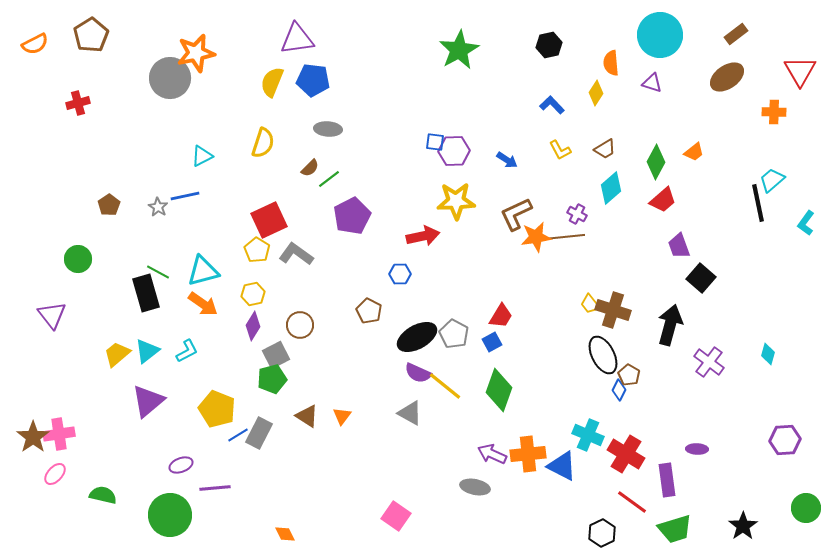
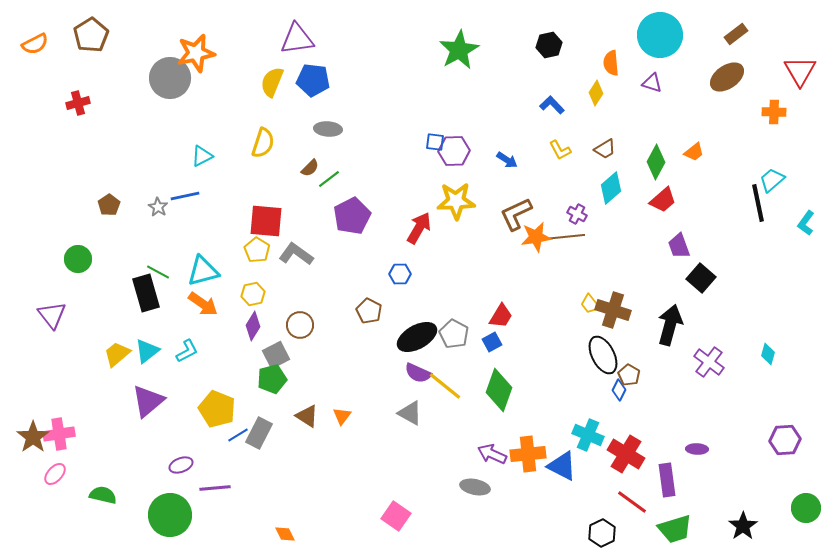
red square at (269, 220): moved 3 px left, 1 px down; rotated 30 degrees clockwise
red arrow at (423, 236): moved 4 px left, 8 px up; rotated 48 degrees counterclockwise
